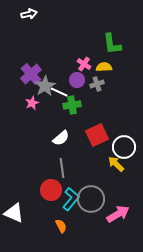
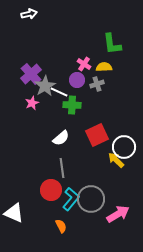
green cross: rotated 12 degrees clockwise
yellow arrow: moved 4 px up
